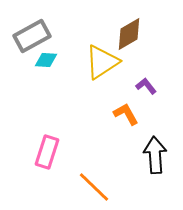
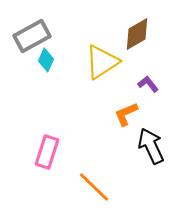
brown diamond: moved 8 px right
cyan diamond: rotated 70 degrees counterclockwise
purple L-shape: moved 2 px right, 2 px up
orange L-shape: rotated 84 degrees counterclockwise
black arrow: moved 4 px left, 9 px up; rotated 21 degrees counterclockwise
